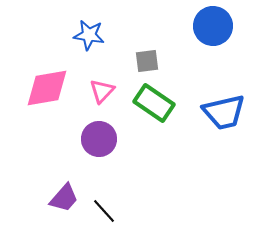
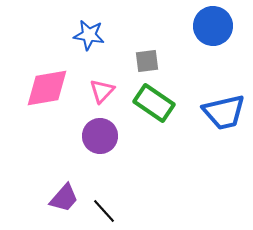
purple circle: moved 1 px right, 3 px up
